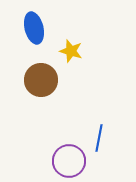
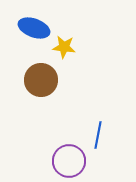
blue ellipse: rotated 56 degrees counterclockwise
yellow star: moved 7 px left, 4 px up; rotated 10 degrees counterclockwise
blue line: moved 1 px left, 3 px up
